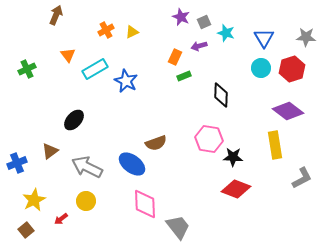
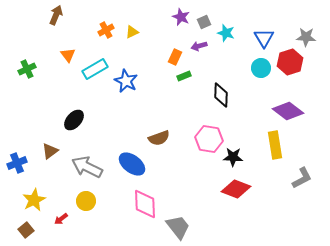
red hexagon: moved 2 px left, 7 px up
brown semicircle: moved 3 px right, 5 px up
